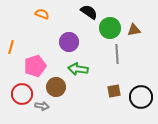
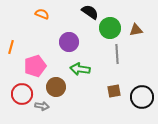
black semicircle: moved 1 px right
brown triangle: moved 2 px right
green arrow: moved 2 px right
black circle: moved 1 px right
